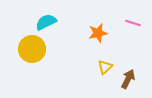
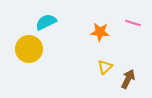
orange star: moved 2 px right, 1 px up; rotated 18 degrees clockwise
yellow circle: moved 3 px left
